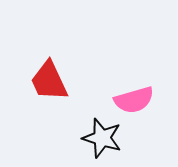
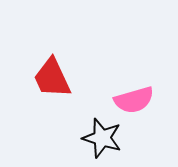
red trapezoid: moved 3 px right, 3 px up
